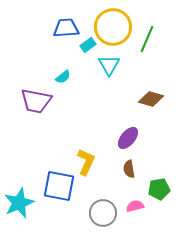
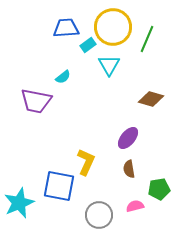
gray circle: moved 4 px left, 2 px down
